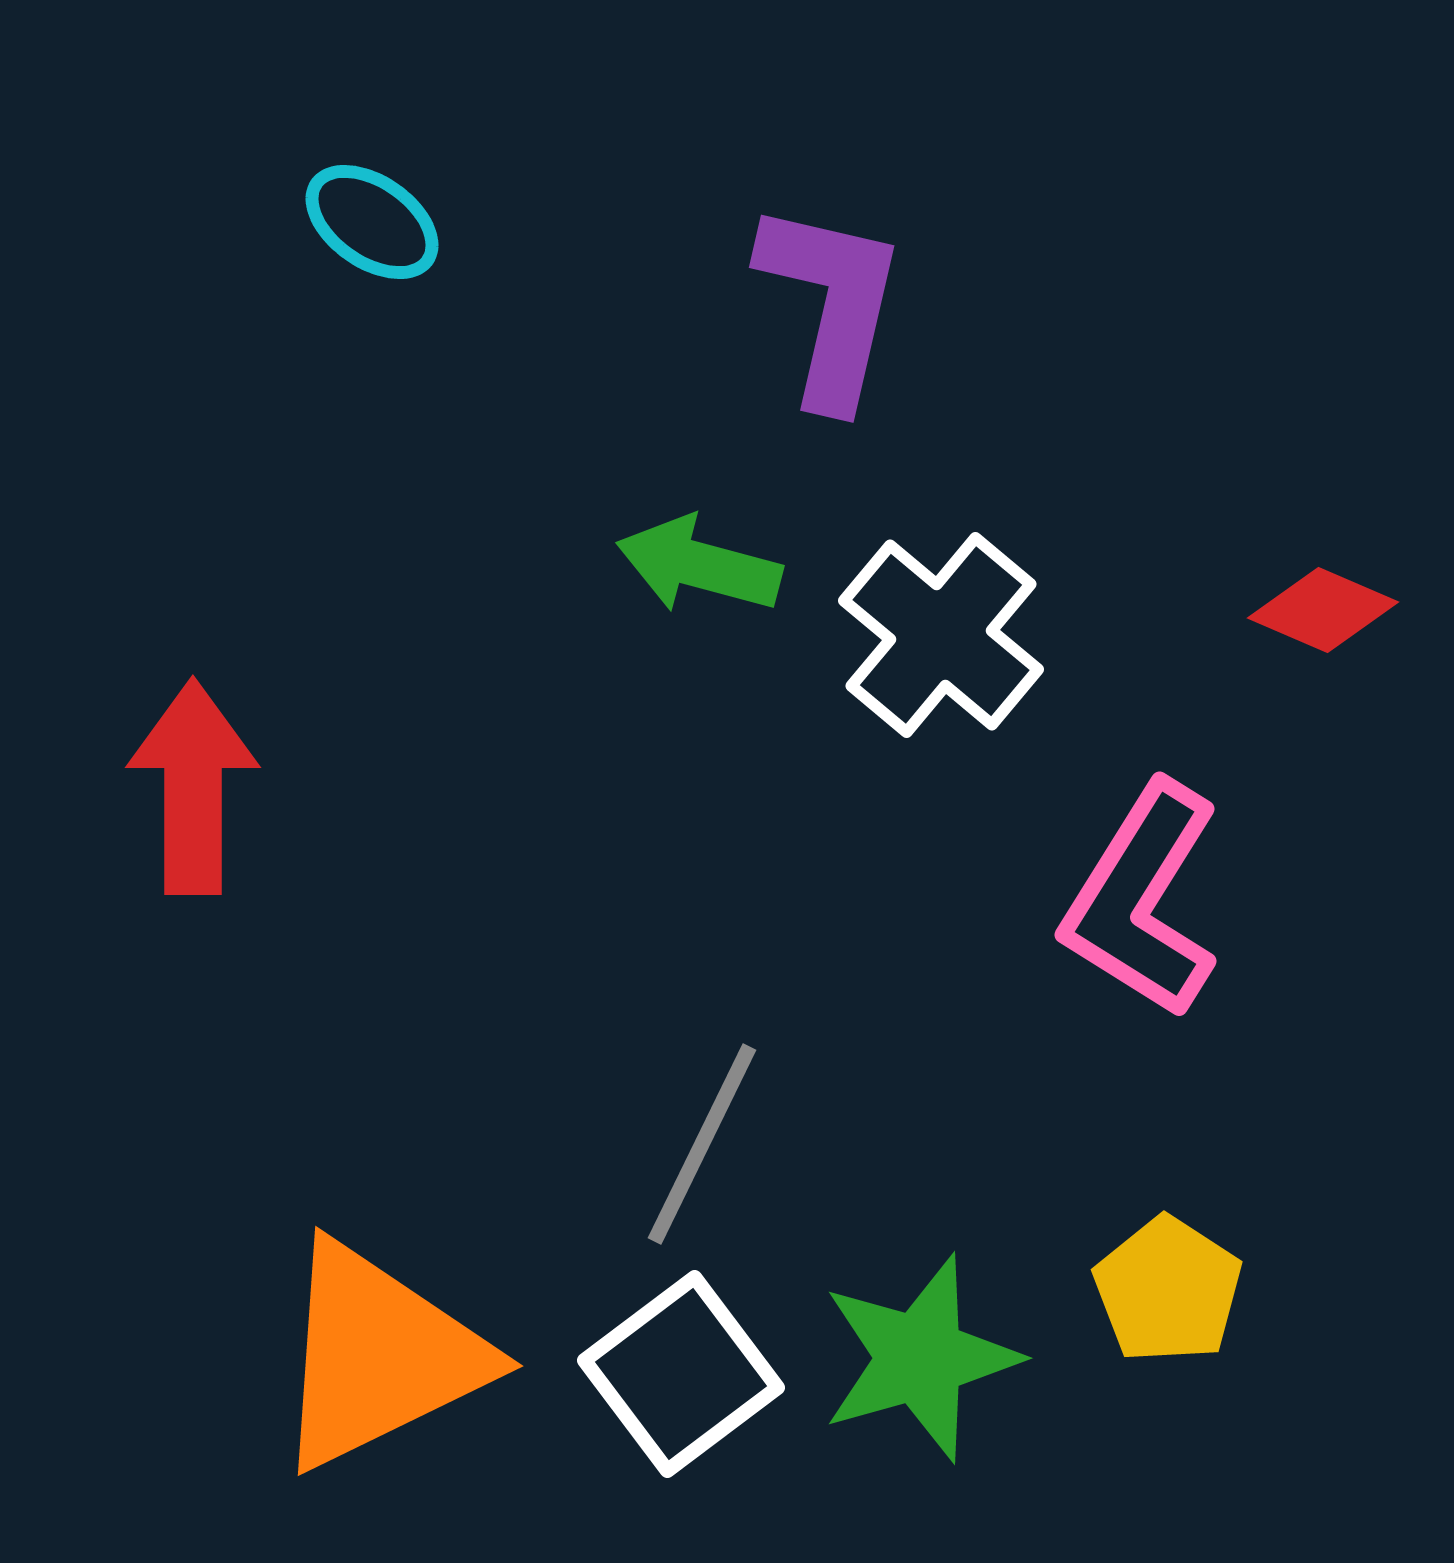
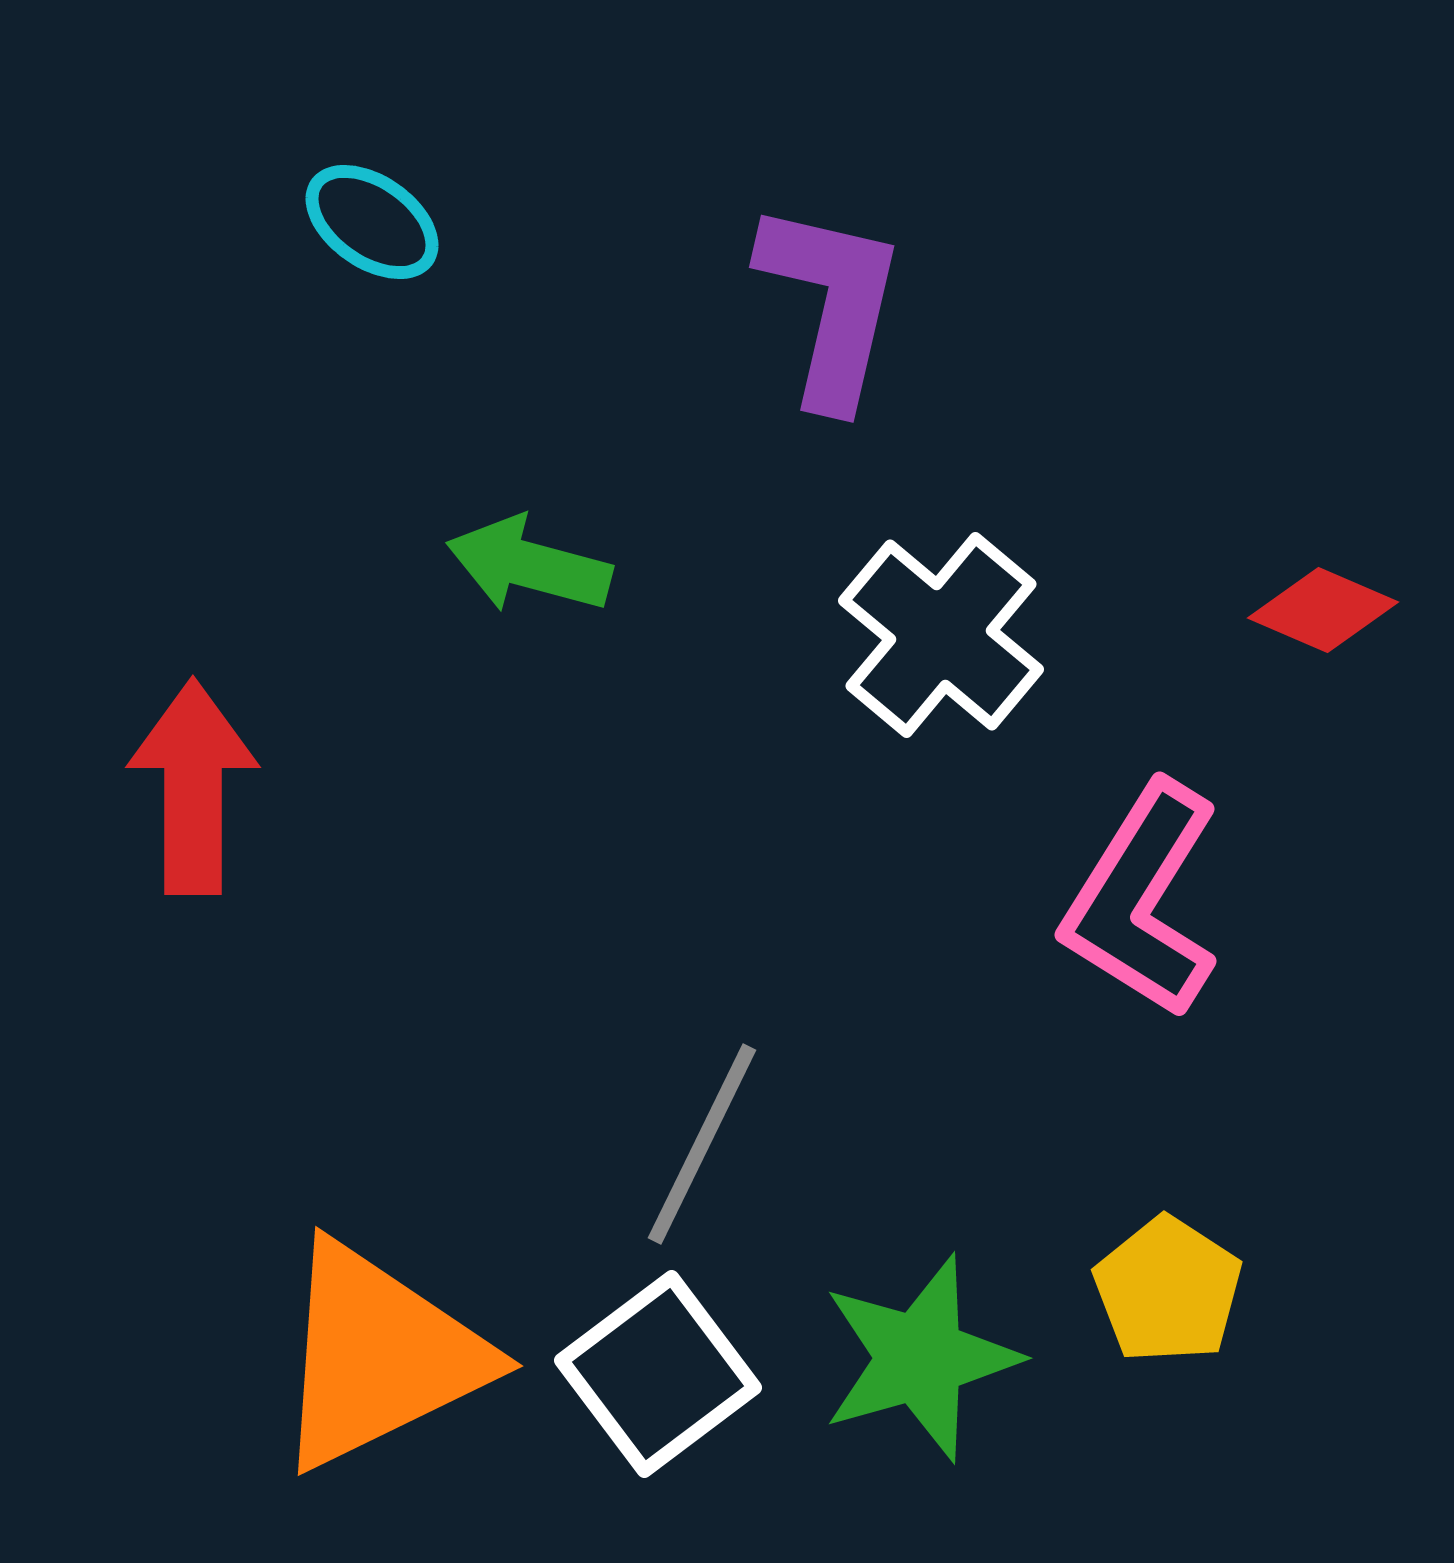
green arrow: moved 170 px left
white square: moved 23 px left
